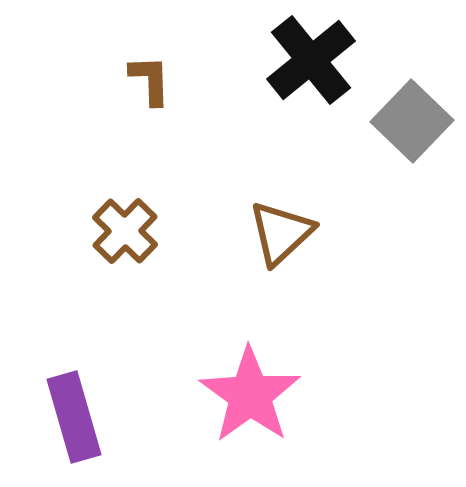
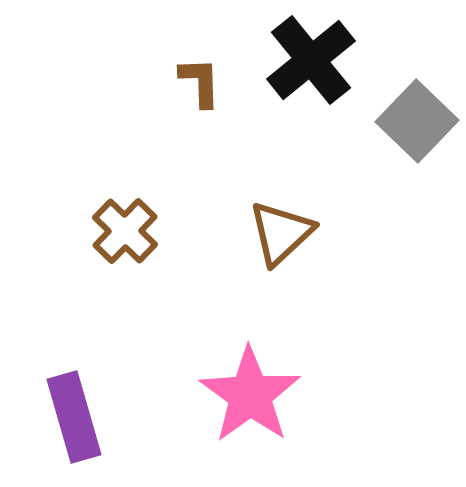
brown L-shape: moved 50 px right, 2 px down
gray square: moved 5 px right
